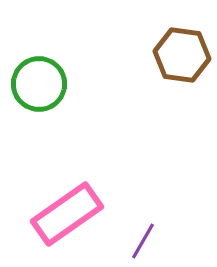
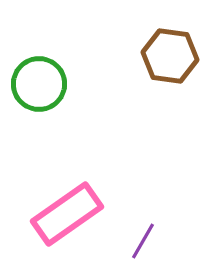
brown hexagon: moved 12 px left, 1 px down
